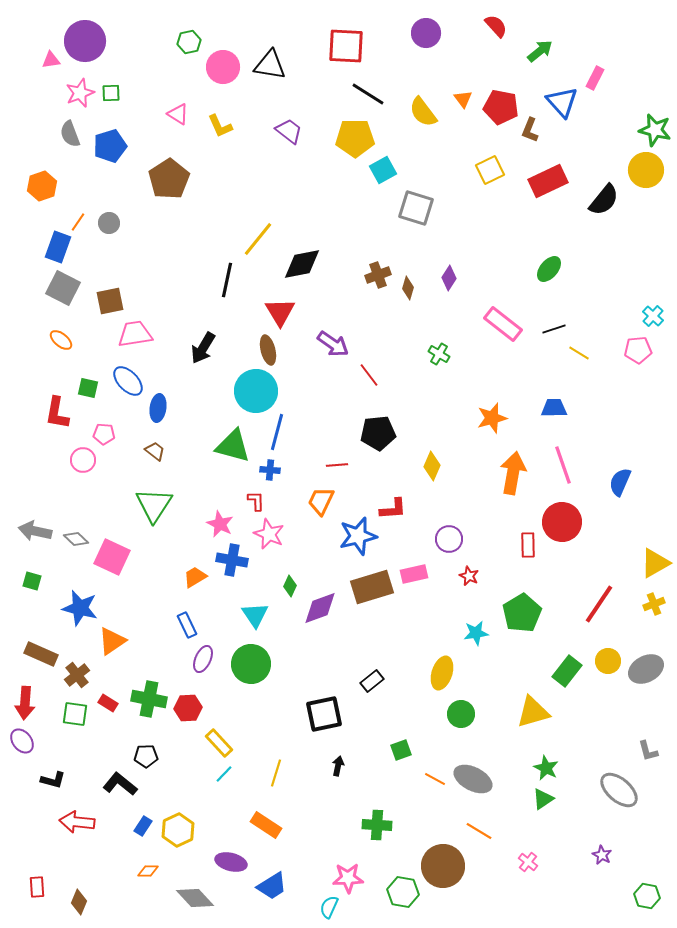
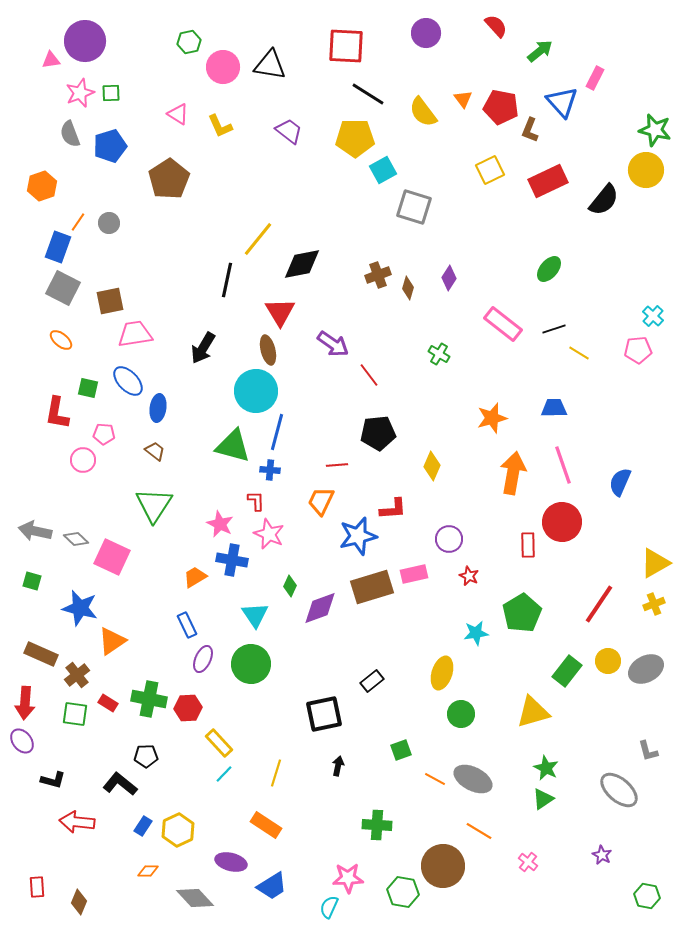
gray square at (416, 208): moved 2 px left, 1 px up
